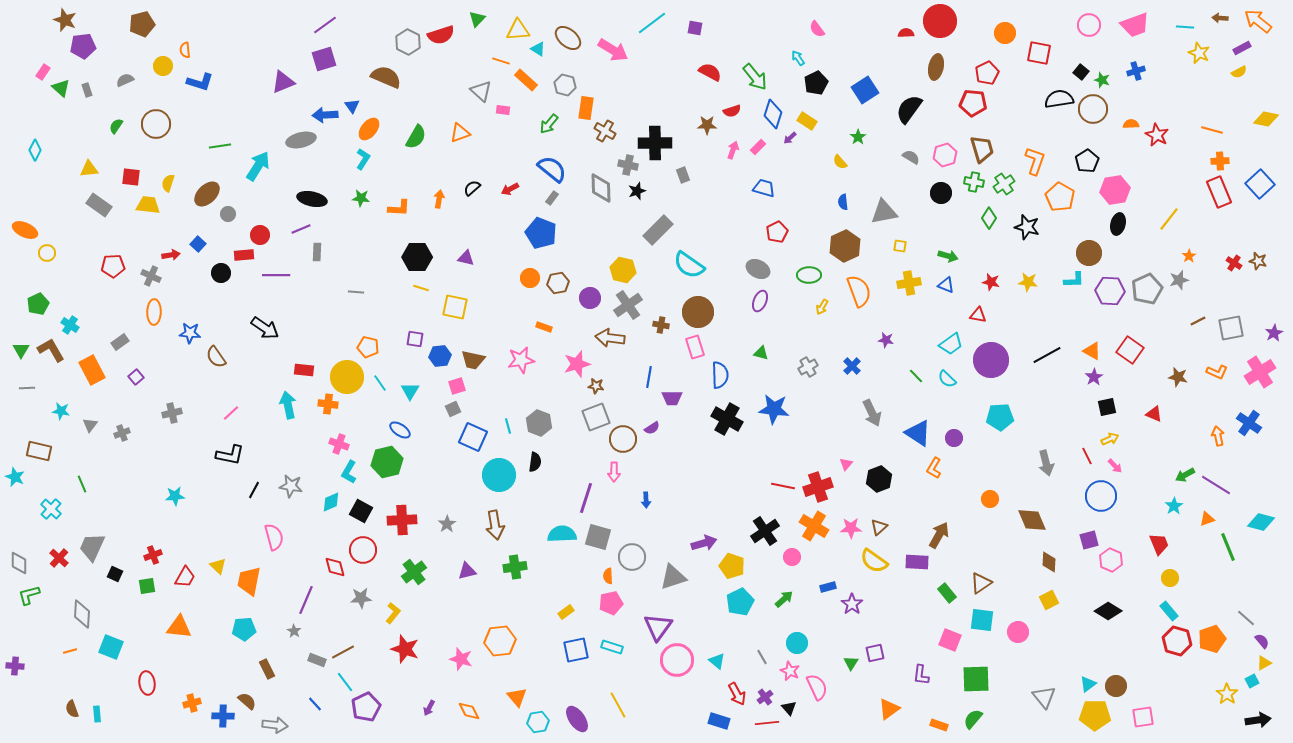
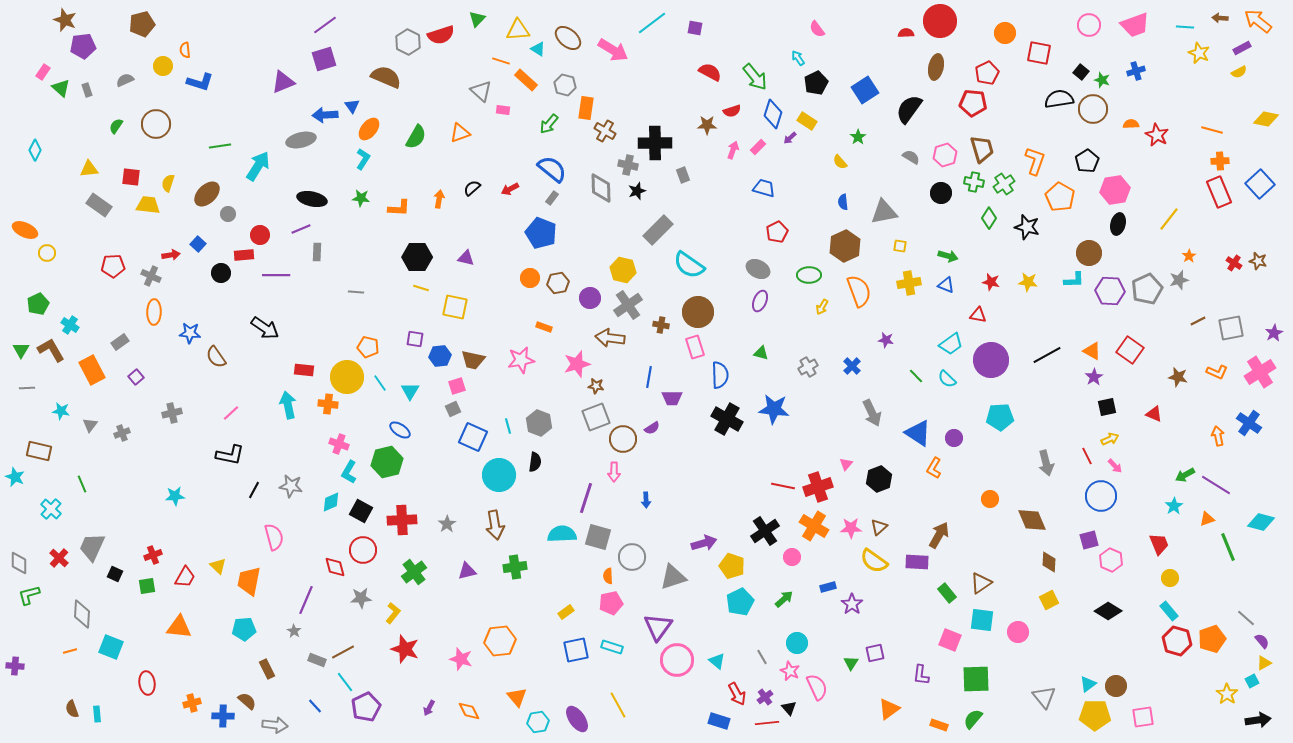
blue line at (315, 704): moved 2 px down
